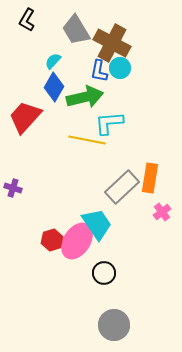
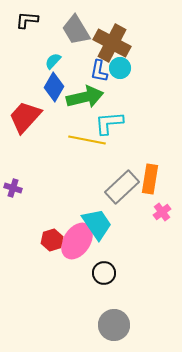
black L-shape: rotated 65 degrees clockwise
orange rectangle: moved 1 px down
